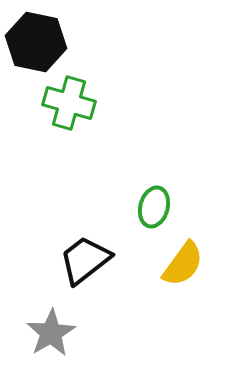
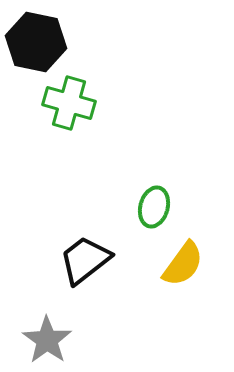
gray star: moved 4 px left, 7 px down; rotated 6 degrees counterclockwise
